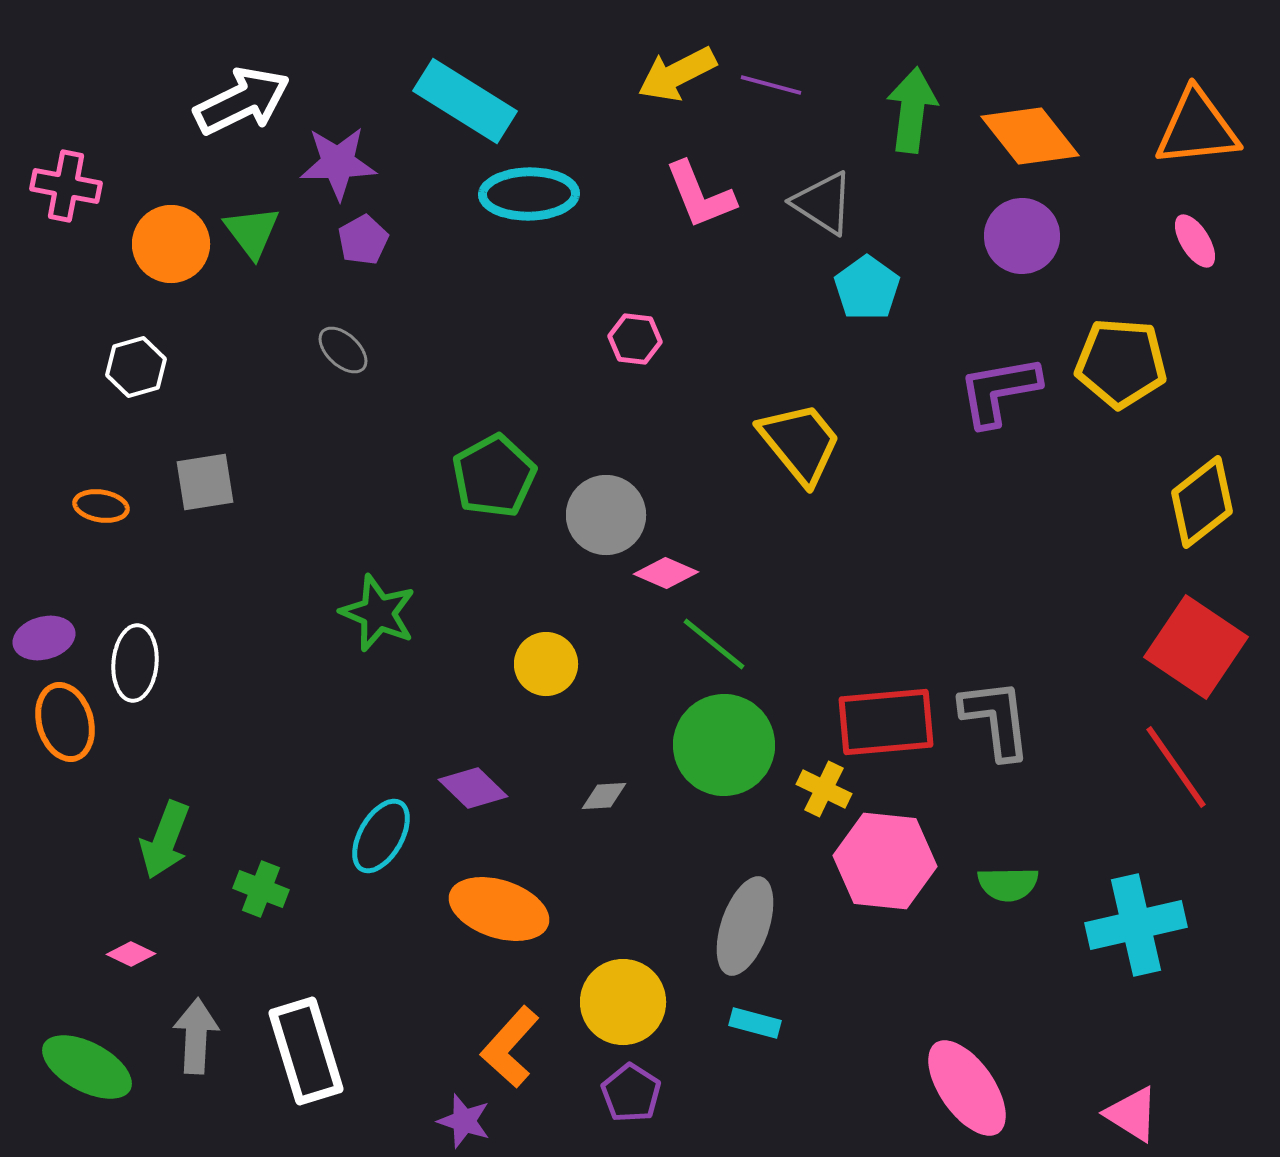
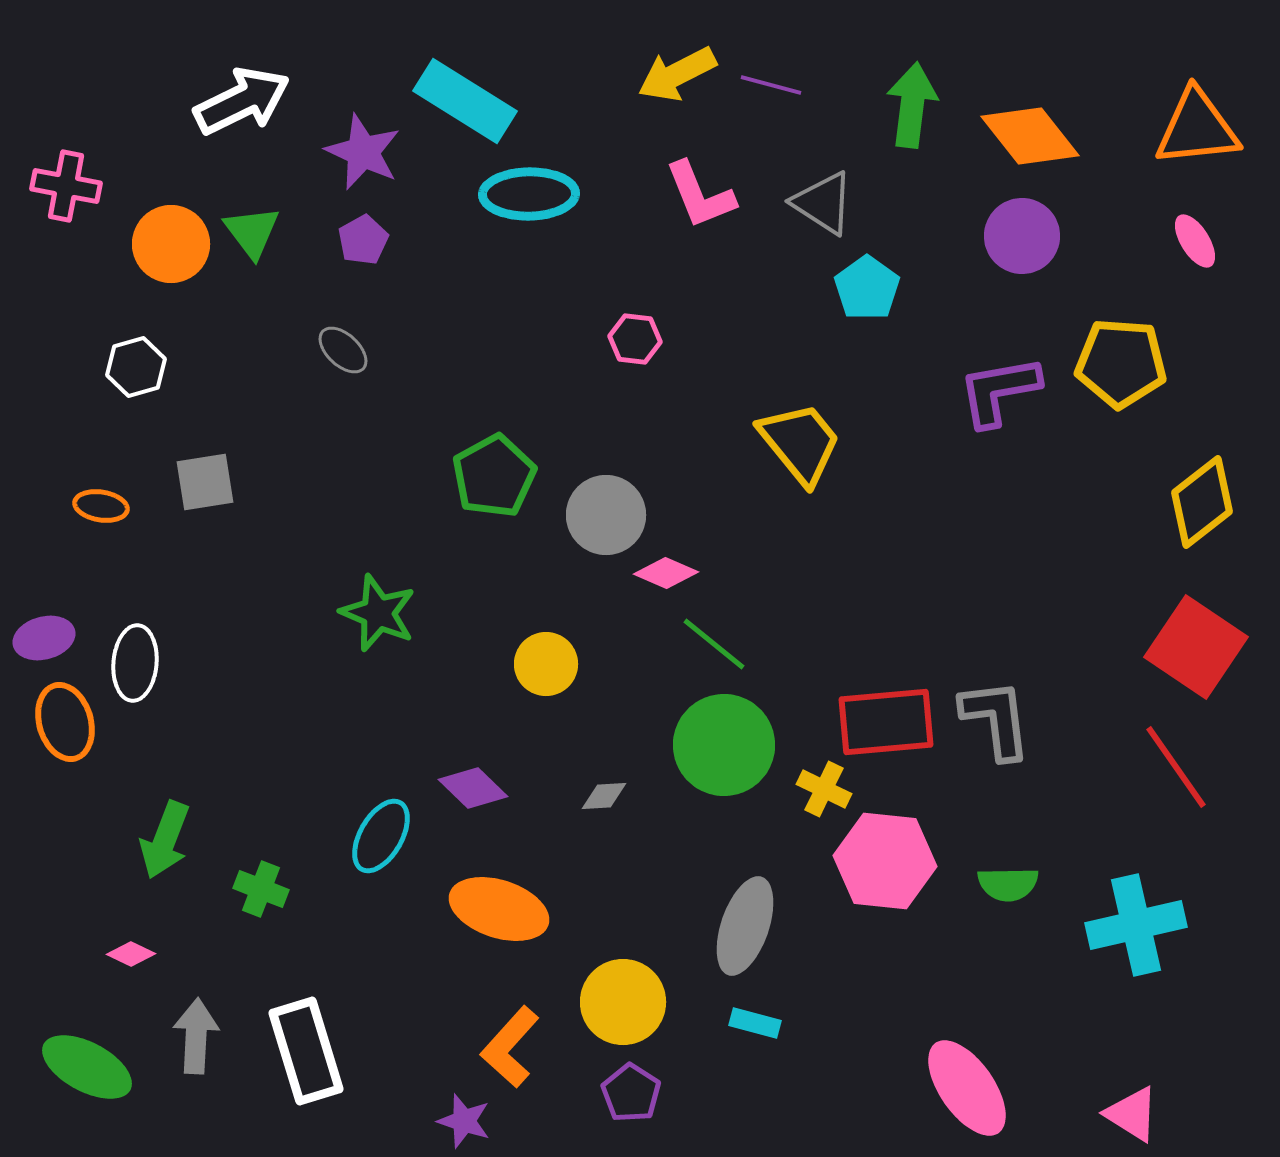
green arrow at (912, 110): moved 5 px up
purple star at (338, 163): moved 25 px right, 11 px up; rotated 26 degrees clockwise
